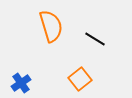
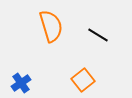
black line: moved 3 px right, 4 px up
orange square: moved 3 px right, 1 px down
